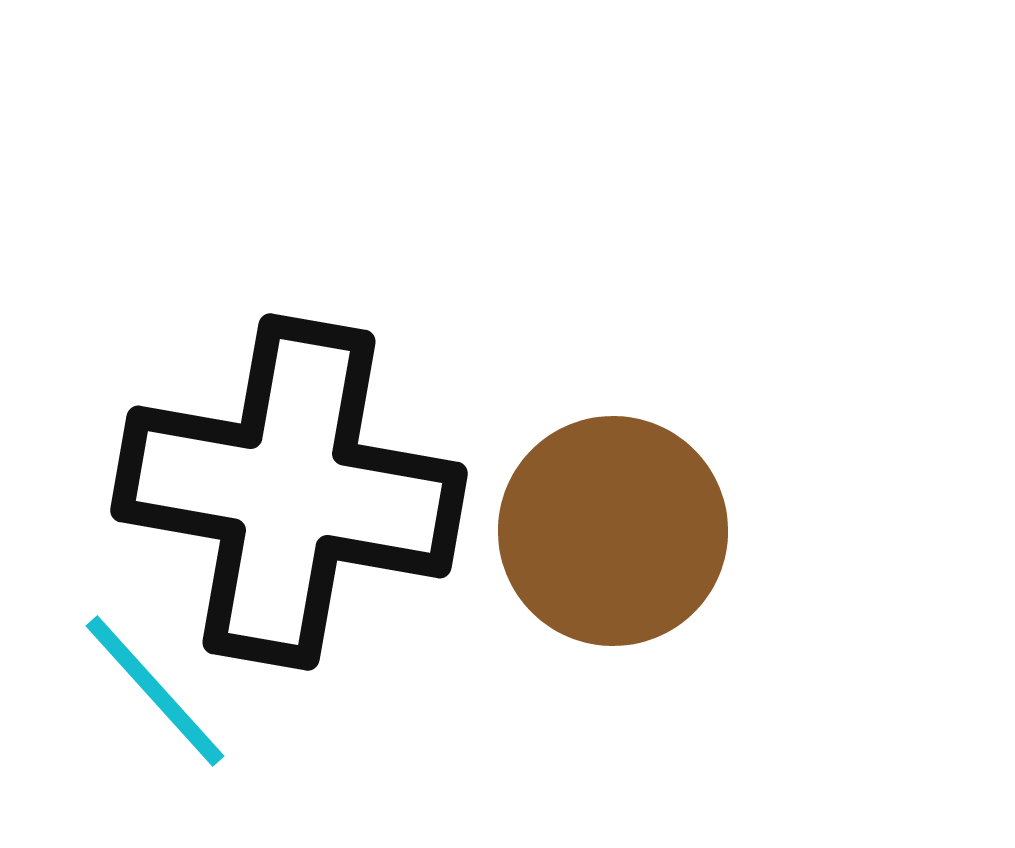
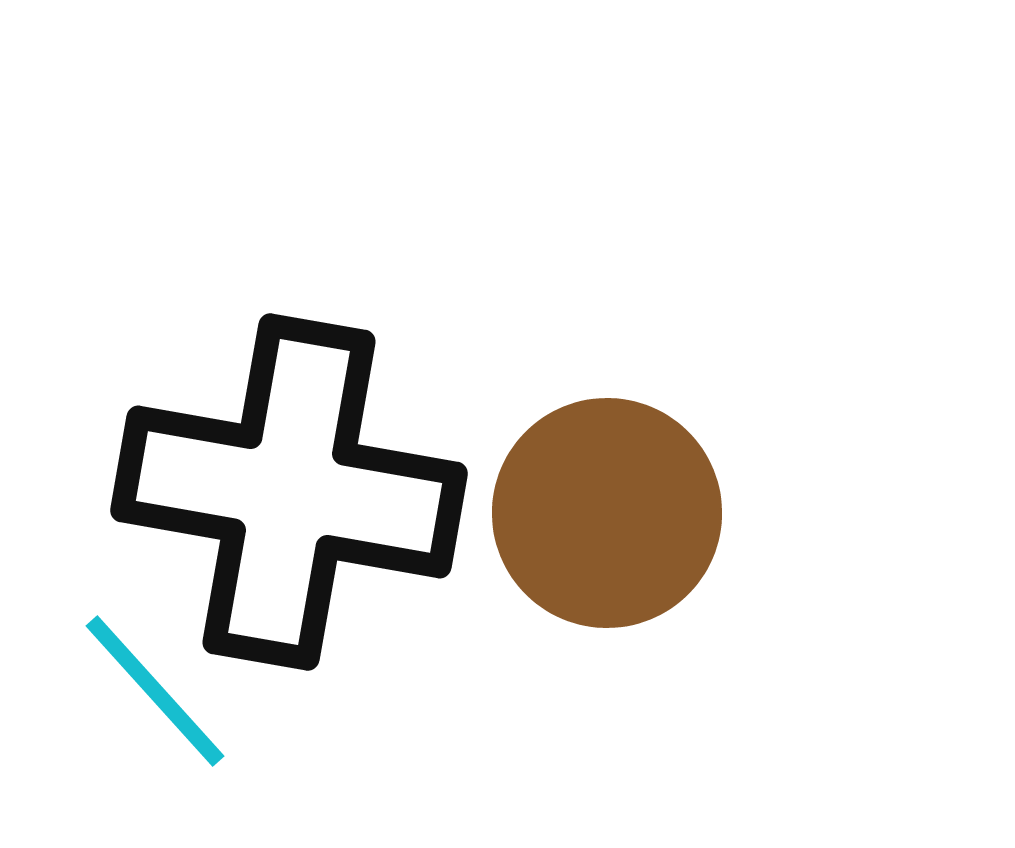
brown circle: moved 6 px left, 18 px up
